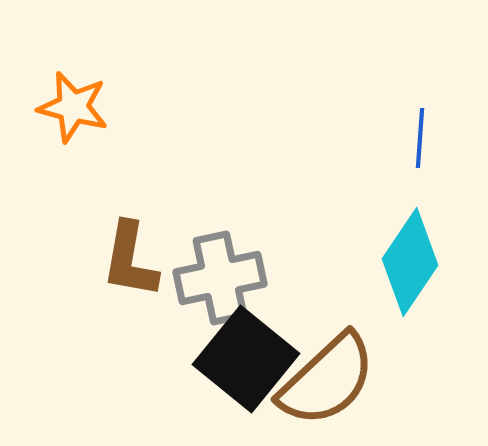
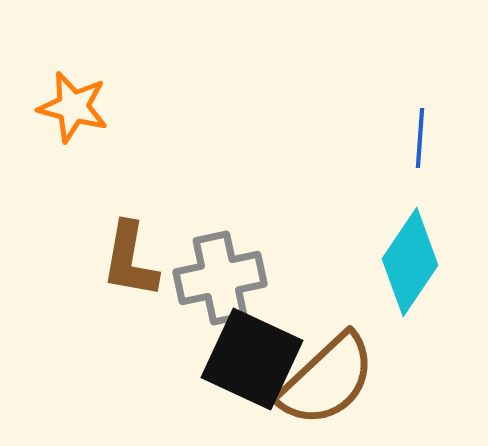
black square: moved 6 px right; rotated 14 degrees counterclockwise
